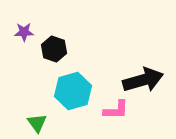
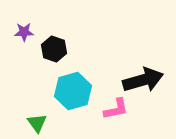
pink L-shape: moved 1 px up; rotated 12 degrees counterclockwise
